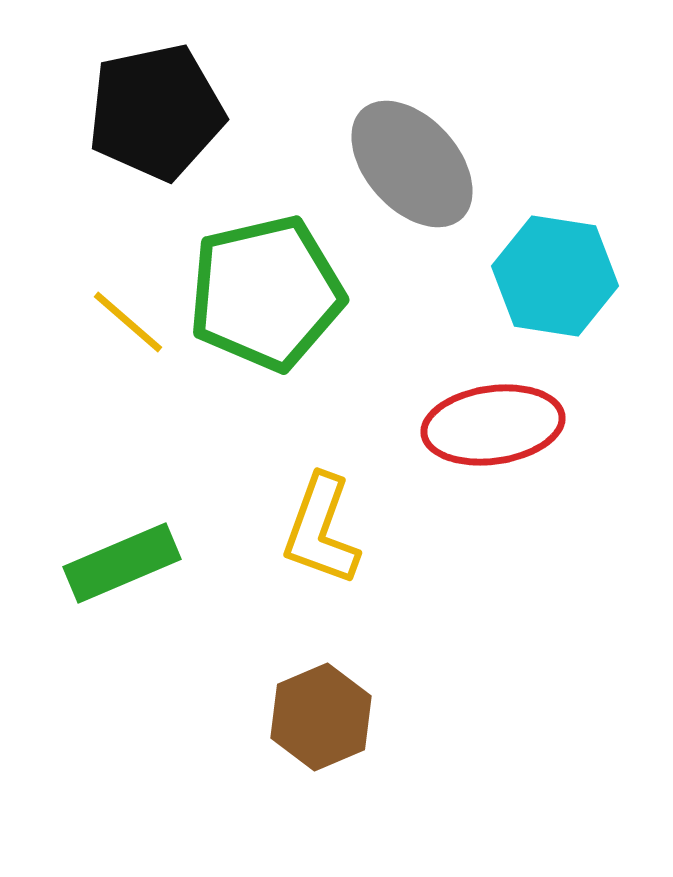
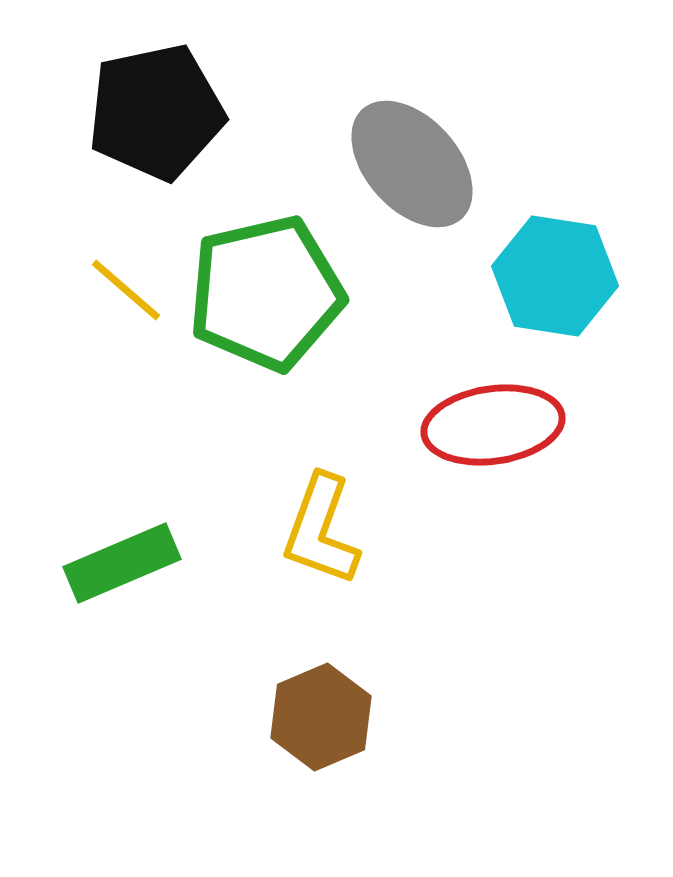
yellow line: moved 2 px left, 32 px up
